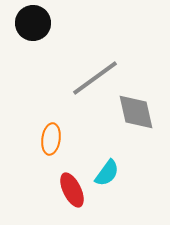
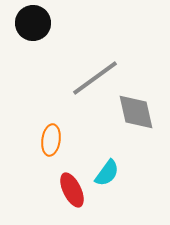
orange ellipse: moved 1 px down
